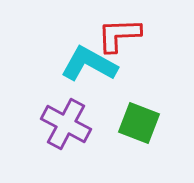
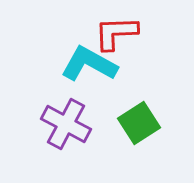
red L-shape: moved 3 px left, 2 px up
green square: rotated 36 degrees clockwise
